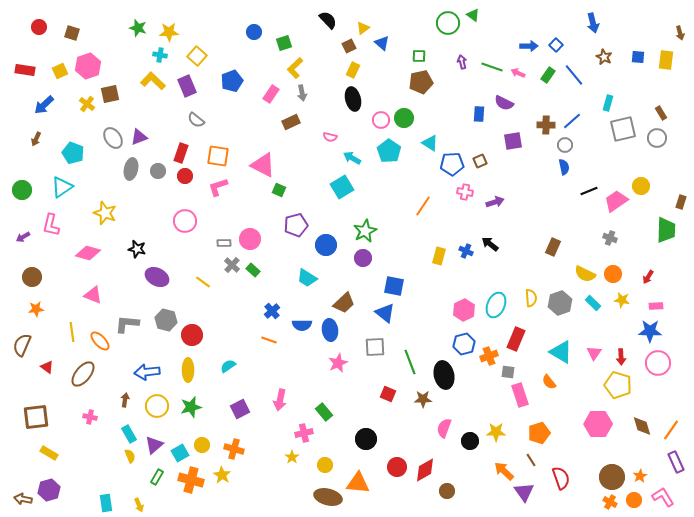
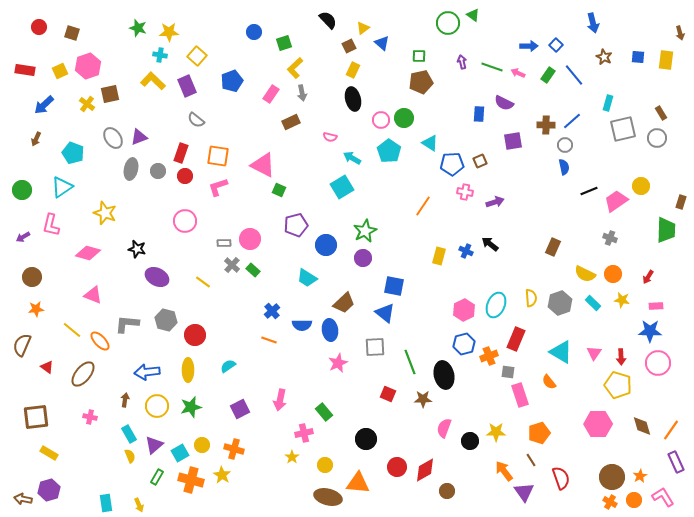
yellow line at (72, 332): moved 2 px up; rotated 42 degrees counterclockwise
red circle at (192, 335): moved 3 px right
orange arrow at (504, 471): rotated 10 degrees clockwise
